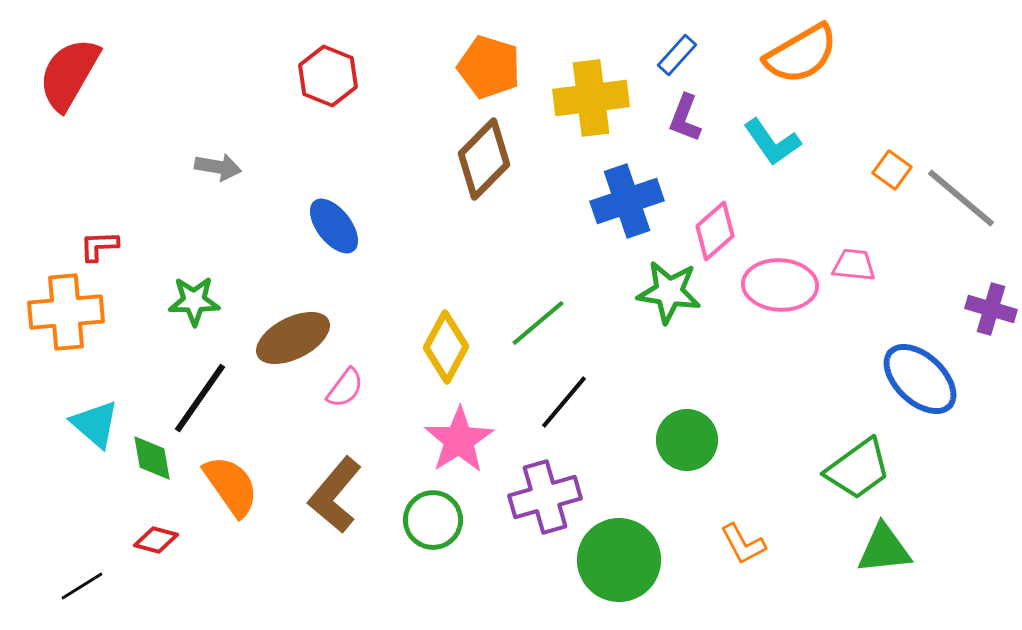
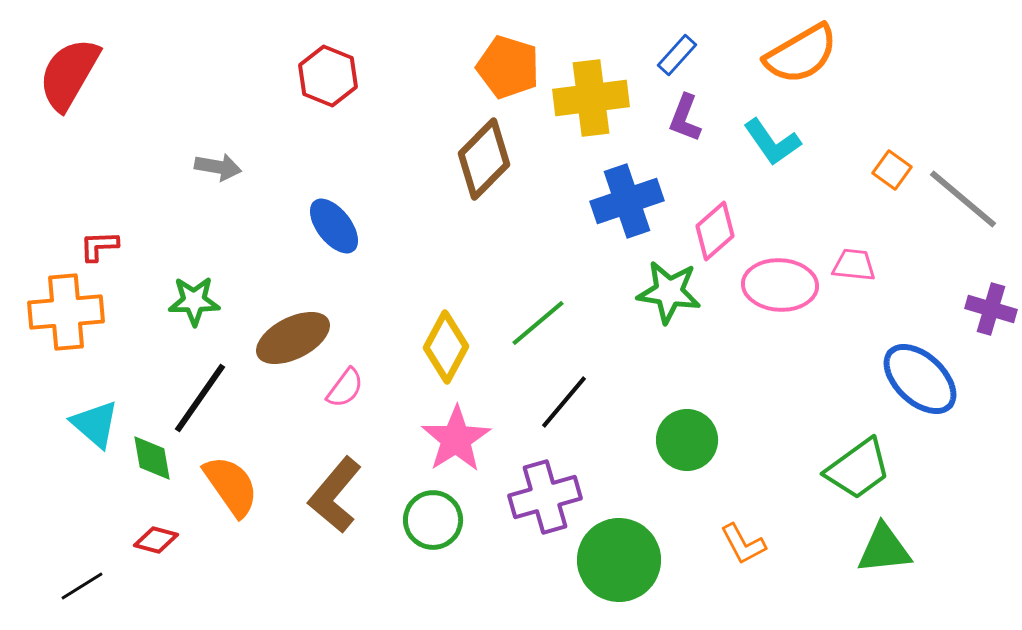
orange pentagon at (489, 67): moved 19 px right
gray line at (961, 198): moved 2 px right, 1 px down
pink star at (459, 440): moved 3 px left, 1 px up
